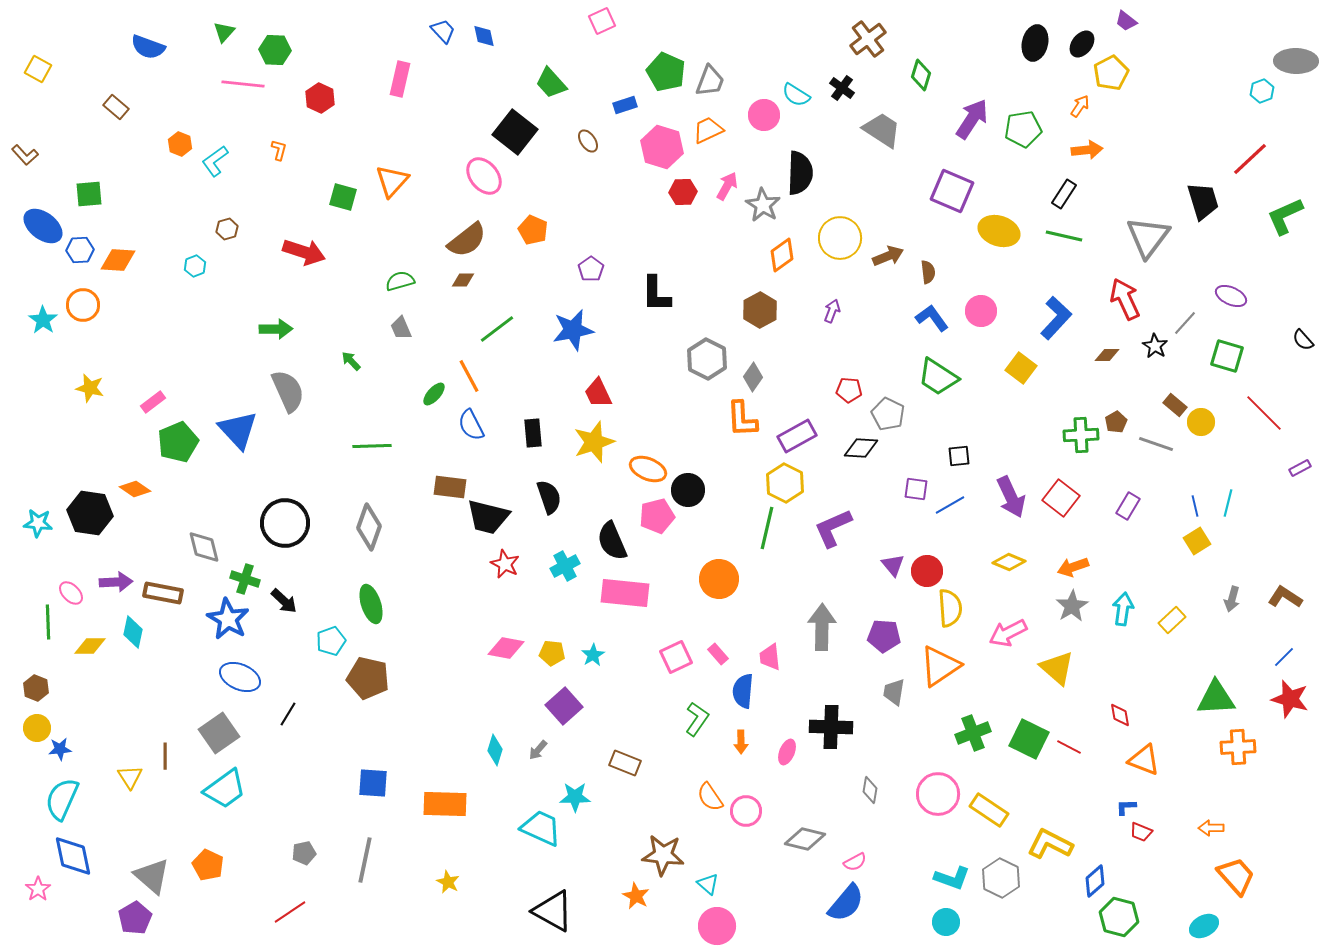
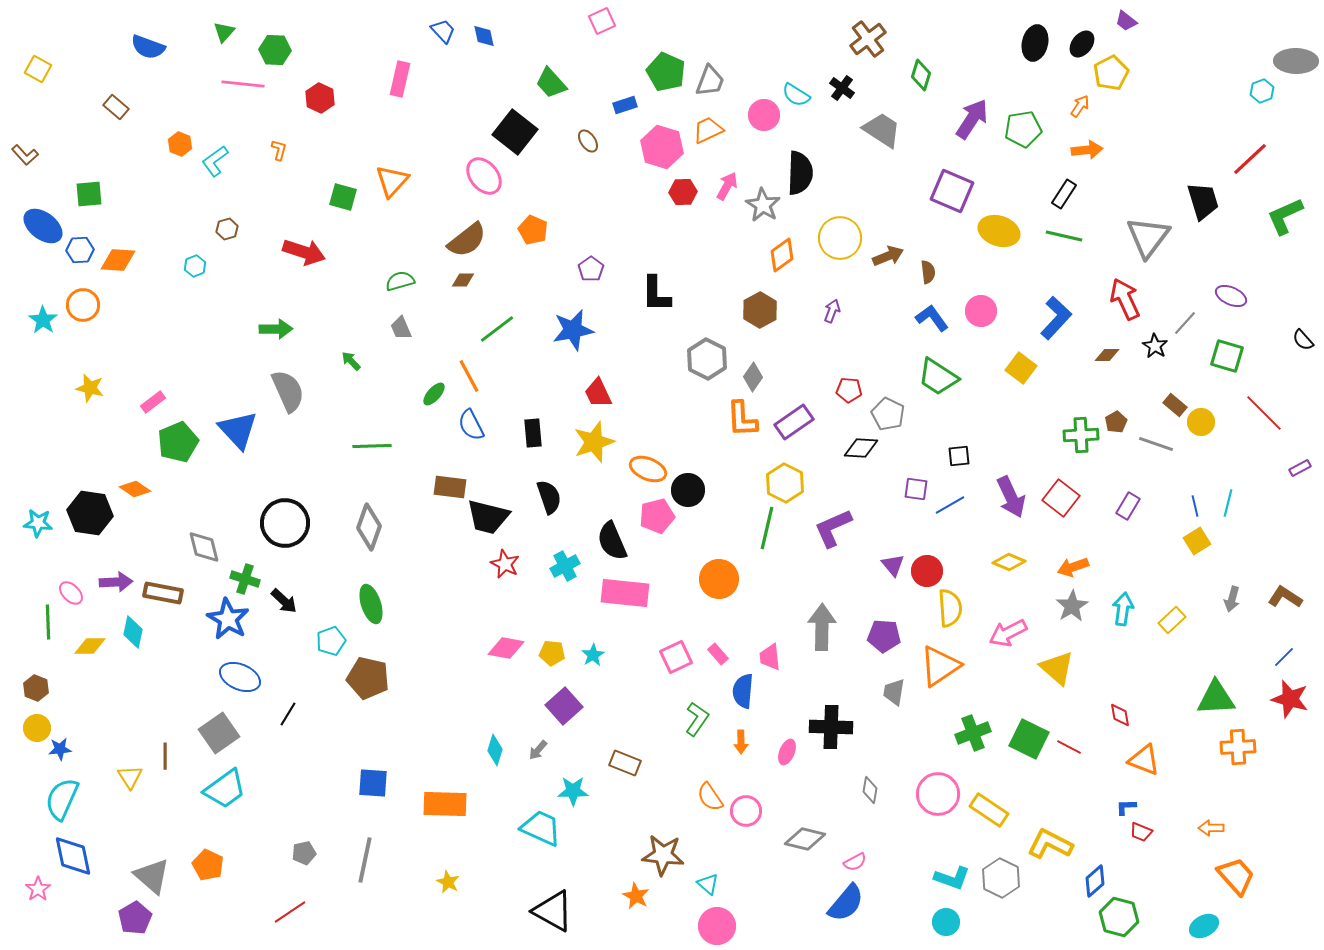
purple rectangle at (797, 436): moved 3 px left, 14 px up; rotated 6 degrees counterclockwise
cyan star at (575, 797): moved 2 px left, 6 px up
